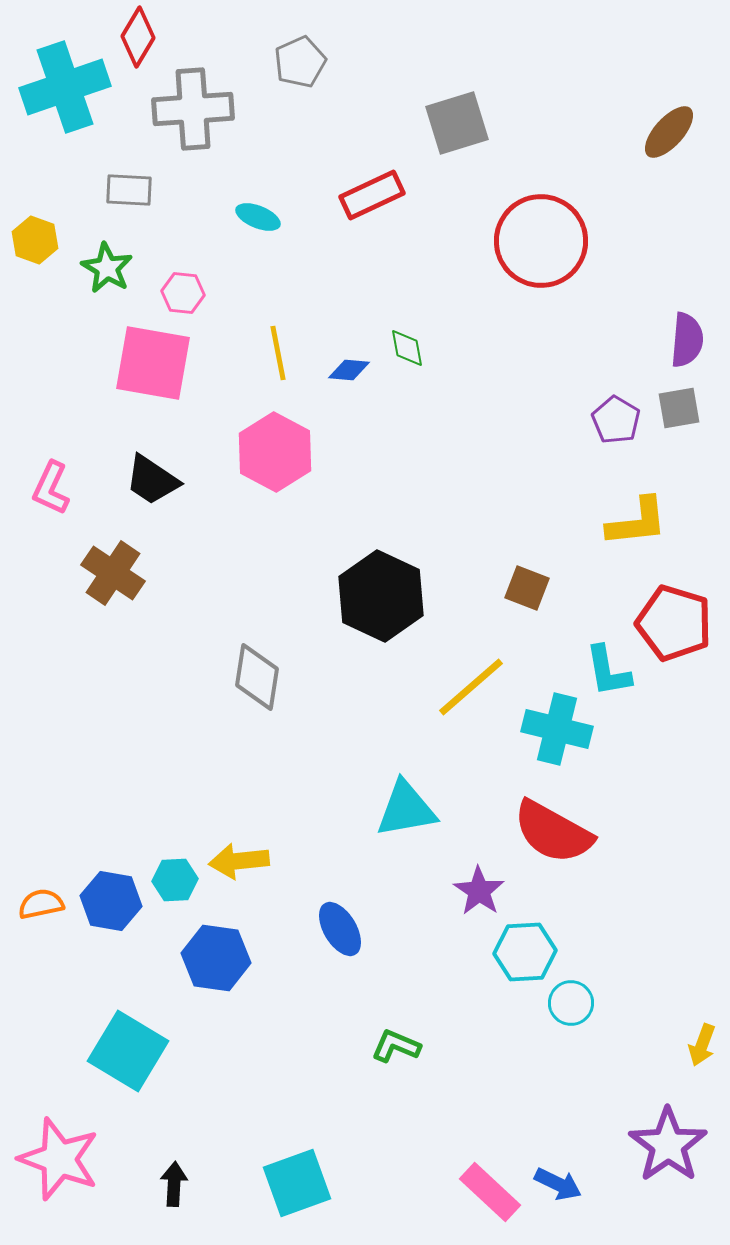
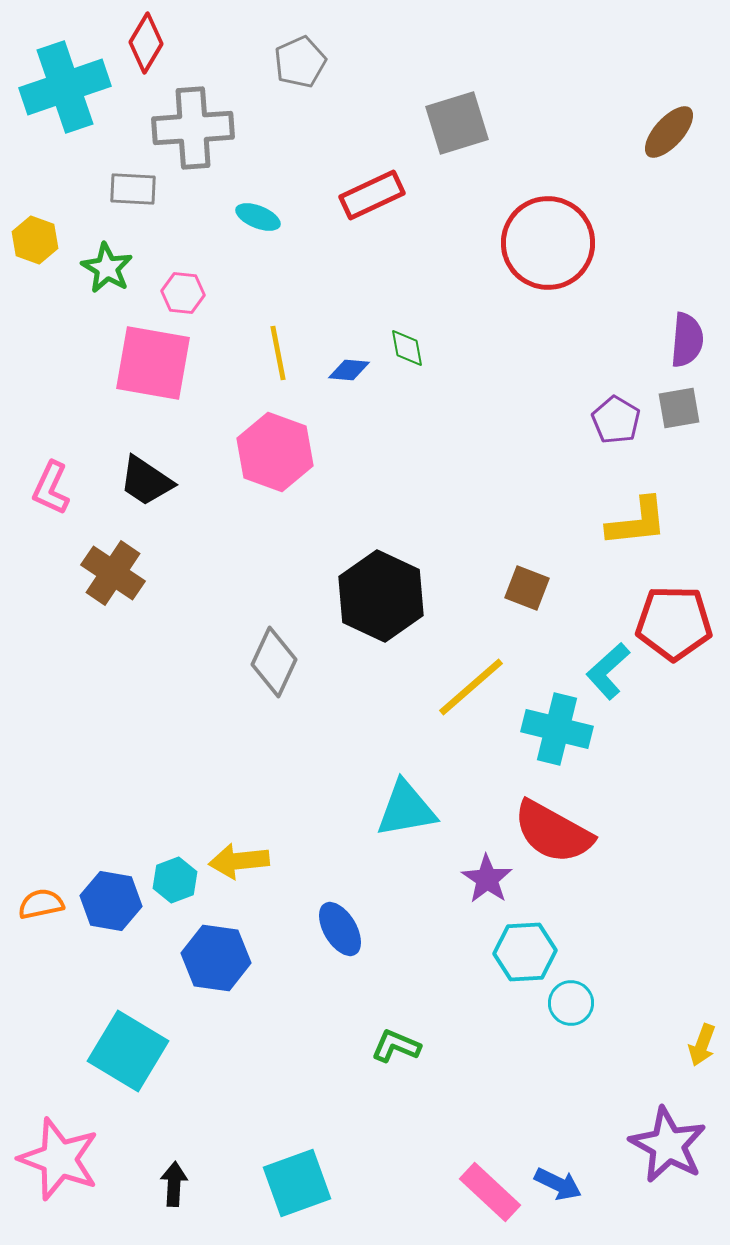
red diamond at (138, 37): moved 8 px right, 6 px down
gray cross at (193, 109): moved 19 px down
gray rectangle at (129, 190): moved 4 px right, 1 px up
red circle at (541, 241): moved 7 px right, 2 px down
pink hexagon at (275, 452): rotated 8 degrees counterclockwise
black trapezoid at (152, 480): moved 6 px left, 1 px down
red pentagon at (674, 623): rotated 16 degrees counterclockwise
cyan L-shape at (608, 671): rotated 58 degrees clockwise
gray diamond at (257, 677): moved 17 px right, 15 px up; rotated 16 degrees clockwise
cyan hexagon at (175, 880): rotated 18 degrees counterclockwise
purple star at (479, 891): moved 8 px right, 12 px up
purple star at (668, 1145): rotated 8 degrees counterclockwise
